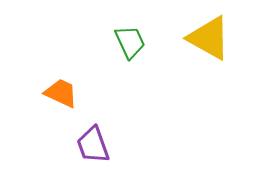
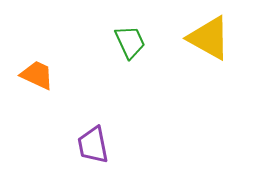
orange trapezoid: moved 24 px left, 18 px up
purple trapezoid: rotated 9 degrees clockwise
